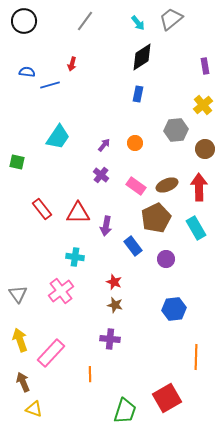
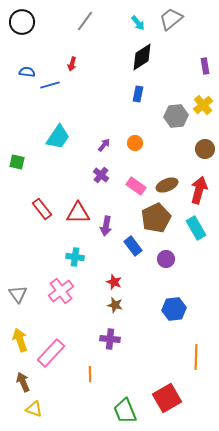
black circle at (24, 21): moved 2 px left, 1 px down
gray hexagon at (176, 130): moved 14 px up
red arrow at (199, 187): moved 3 px down; rotated 16 degrees clockwise
green trapezoid at (125, 411): rotated 140 degrees clockwise
